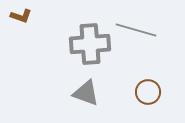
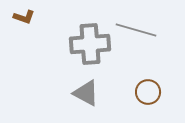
brown L-shape: moved 3 px right, 1 px down
gray triangle: rotated 8 degrees clockwise
